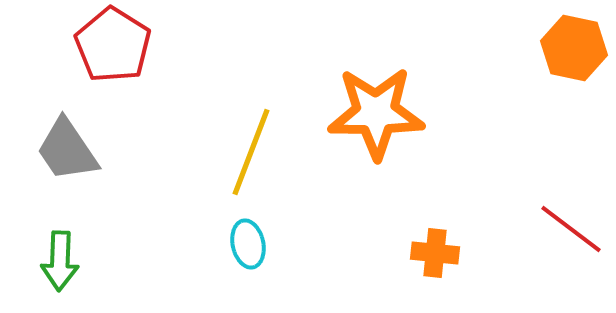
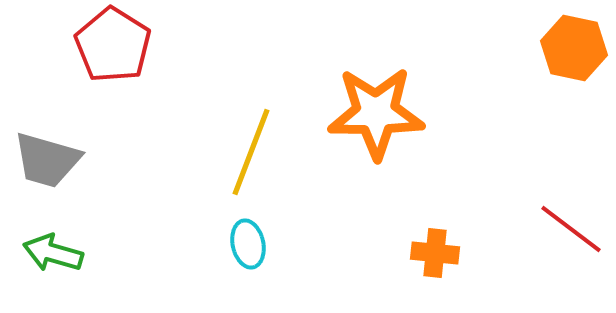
gray trapezoid: moved 20 px left, 10 px down; rotated 40 degrees counterclockwise
green arrow: moved 7 px left, 8 px up; rotated 104 degrees clockwise
